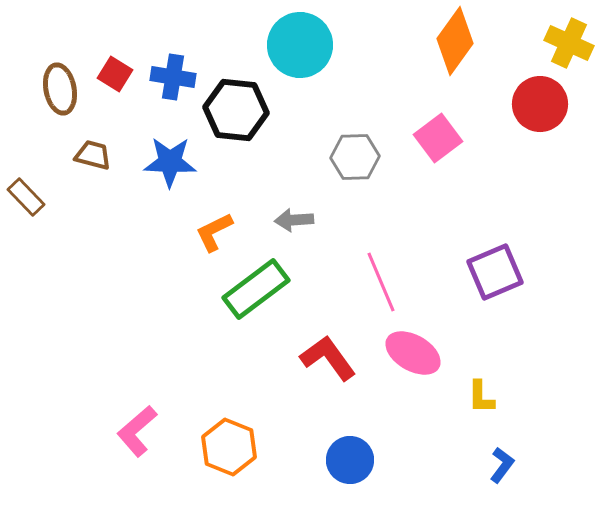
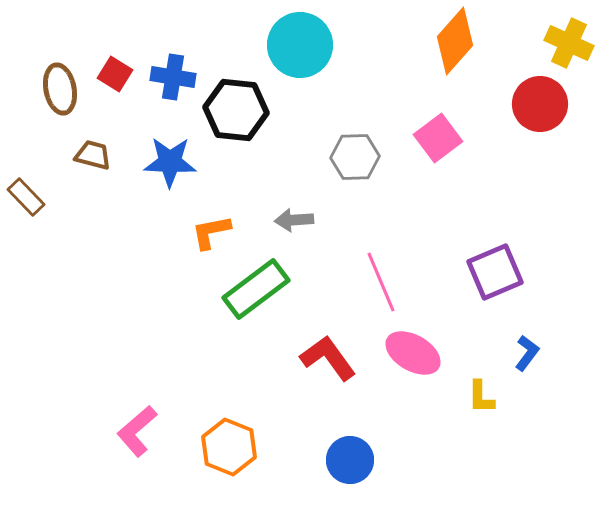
orange diamond: rotated 6 degrees clockwise
orange L-shape: moved 3 px left; rotated 15 degrees clockwise
blue L-shape: moved 25 px right, 112 px up
